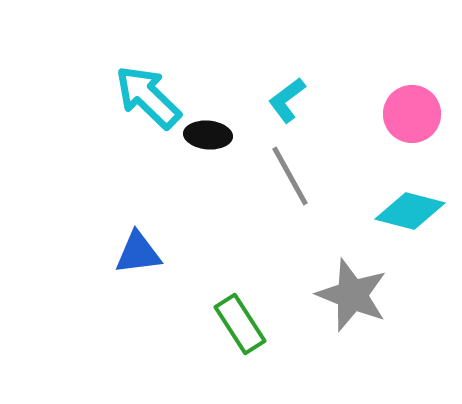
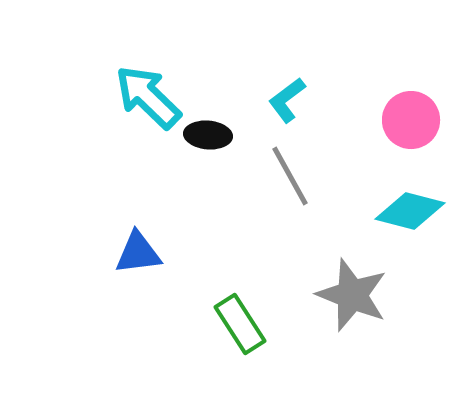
pink circle: moved 1 px left, 6 px down
